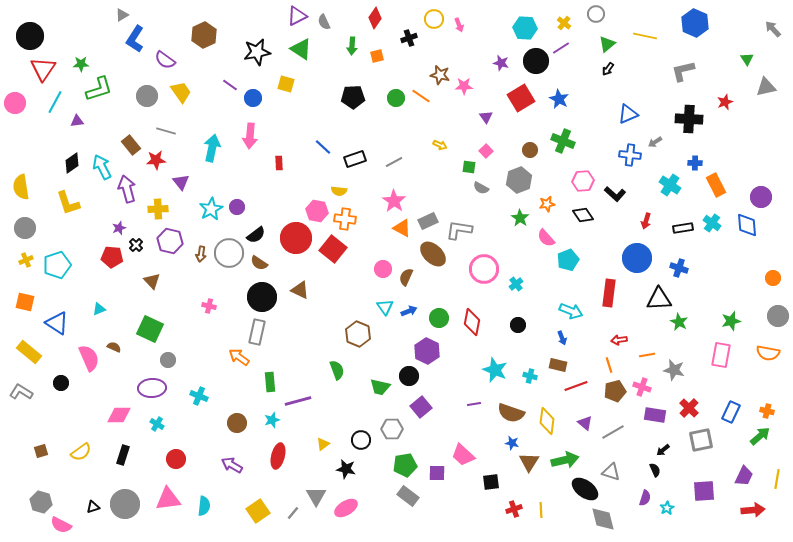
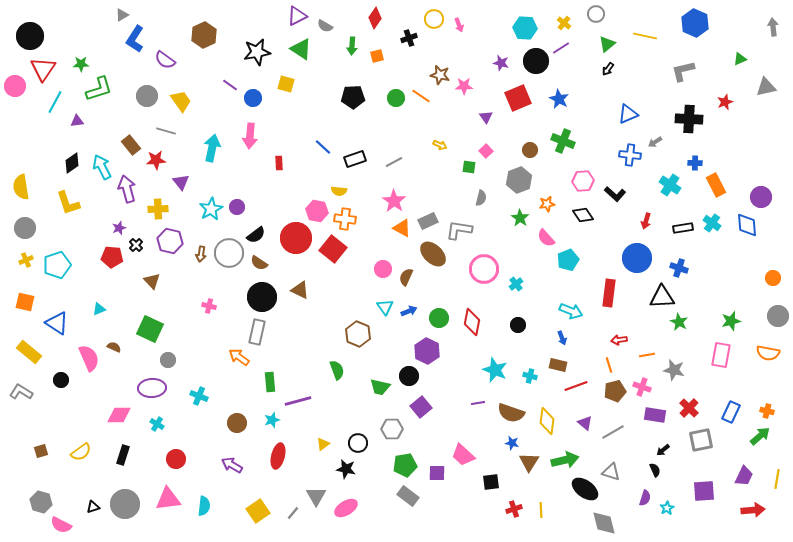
gray semicircle at (324, 22): moved 1 px right, 4 px down; rotated 35 degrees counterclockwise
gray arrow at (773, 29): moved 2 px up; rotated 36 degrees clockwise
green triangle at (747, 59): moved 7 px left; rotated 40 degrees clockwise
yellow trapezoid at (181, 92): moved 9 px down
red square at (521, 98): moved 3 px left; rotated 8 degrees clockwise
pink circle at (15, 103): moved 17 px up
gray semicircle at (481, 188): moved 10 px down; rotated 105 degrees counterclockwise
black triangle at (659, 299): moved 3 px right, 2 px up
black circle at (61, 383): moved 3 px up
purple line at (474, 404): moved 4 px right, 1 px up
black circle at (361, 440): moved 3 px left, 3 px down
gray diamond at (603, 519): moved 1 px right, 4 px down
